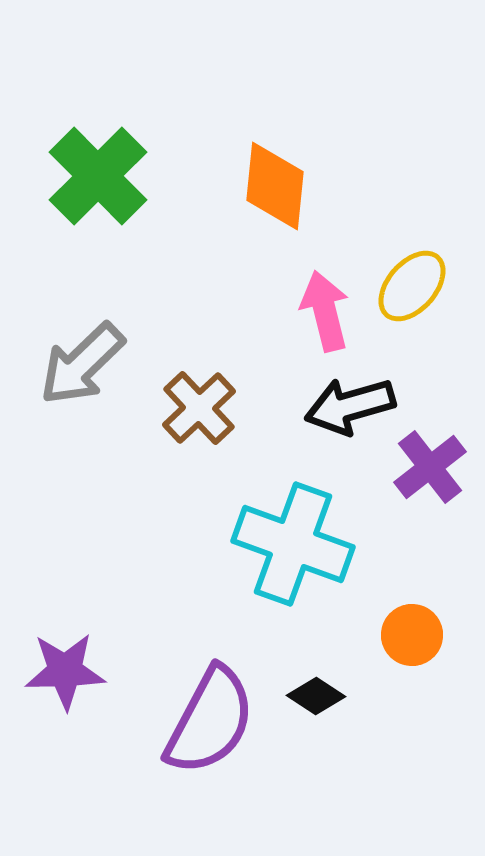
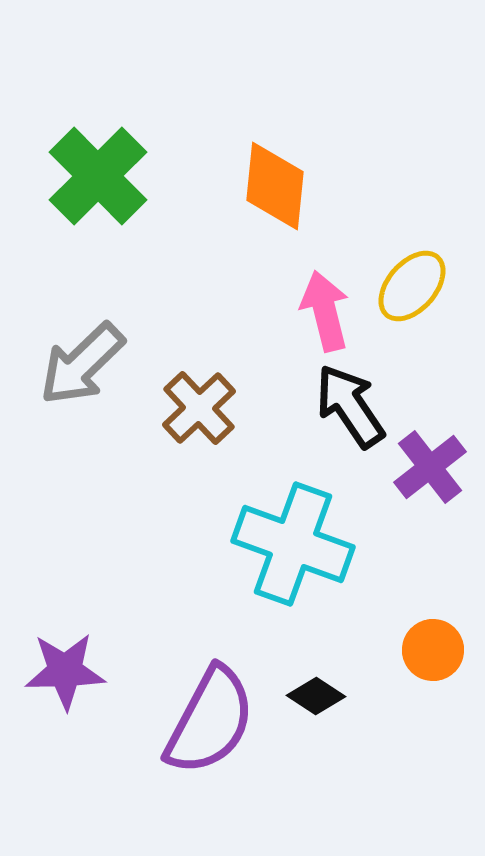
black arrow: rotated 72 degrees clockwise
orange circle: moved 21 px right, 15 px down
